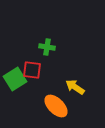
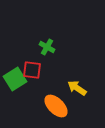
green cross: rotated 21 degrees clockwise
yellow arrow: moved 2 px right, 1 px down
